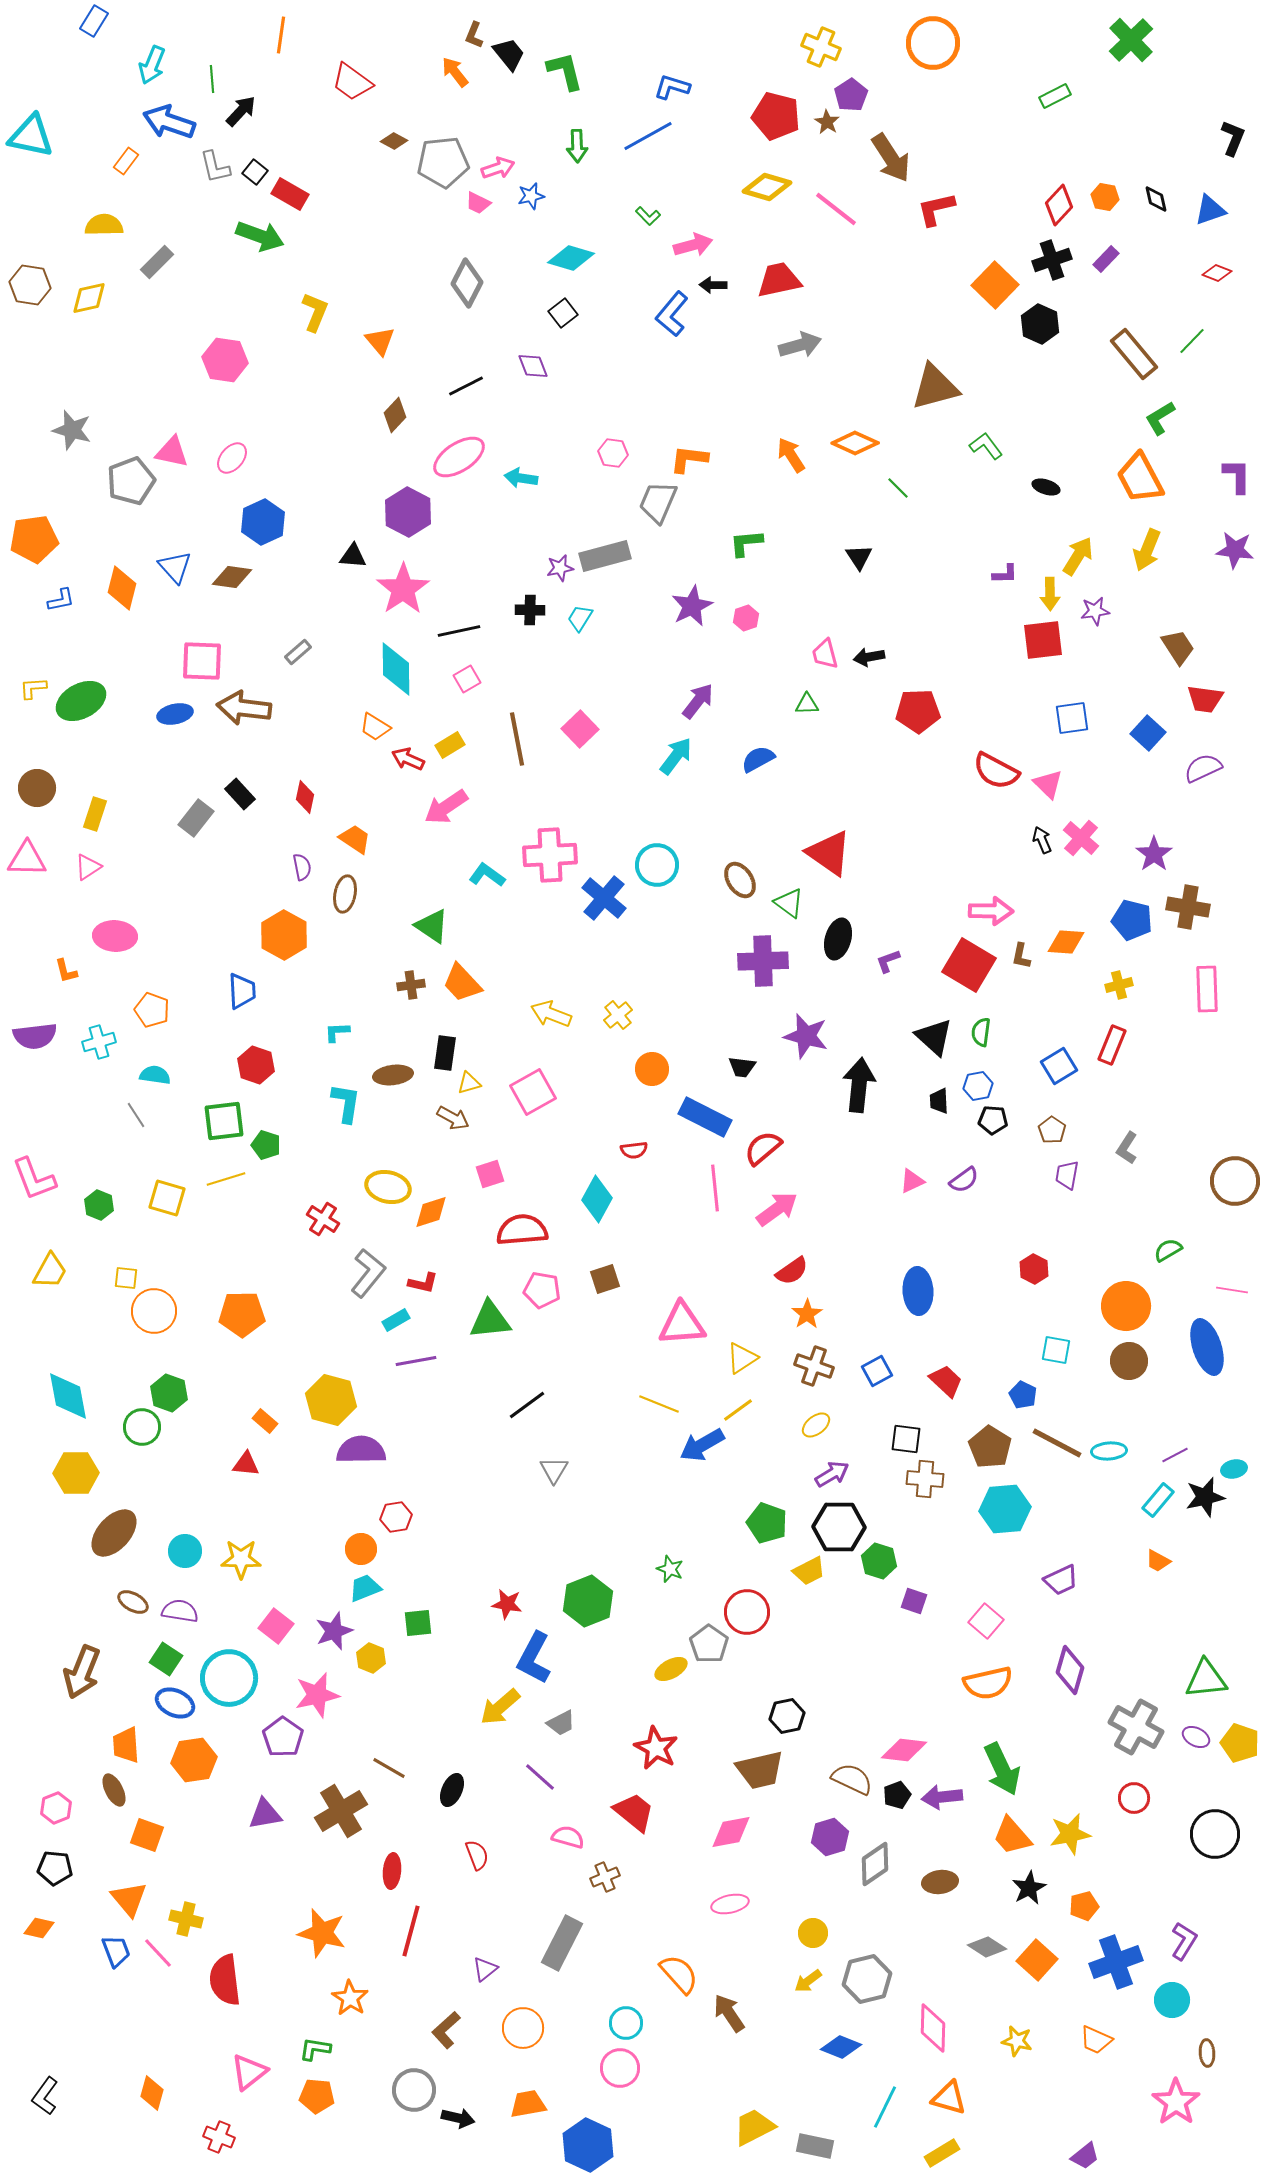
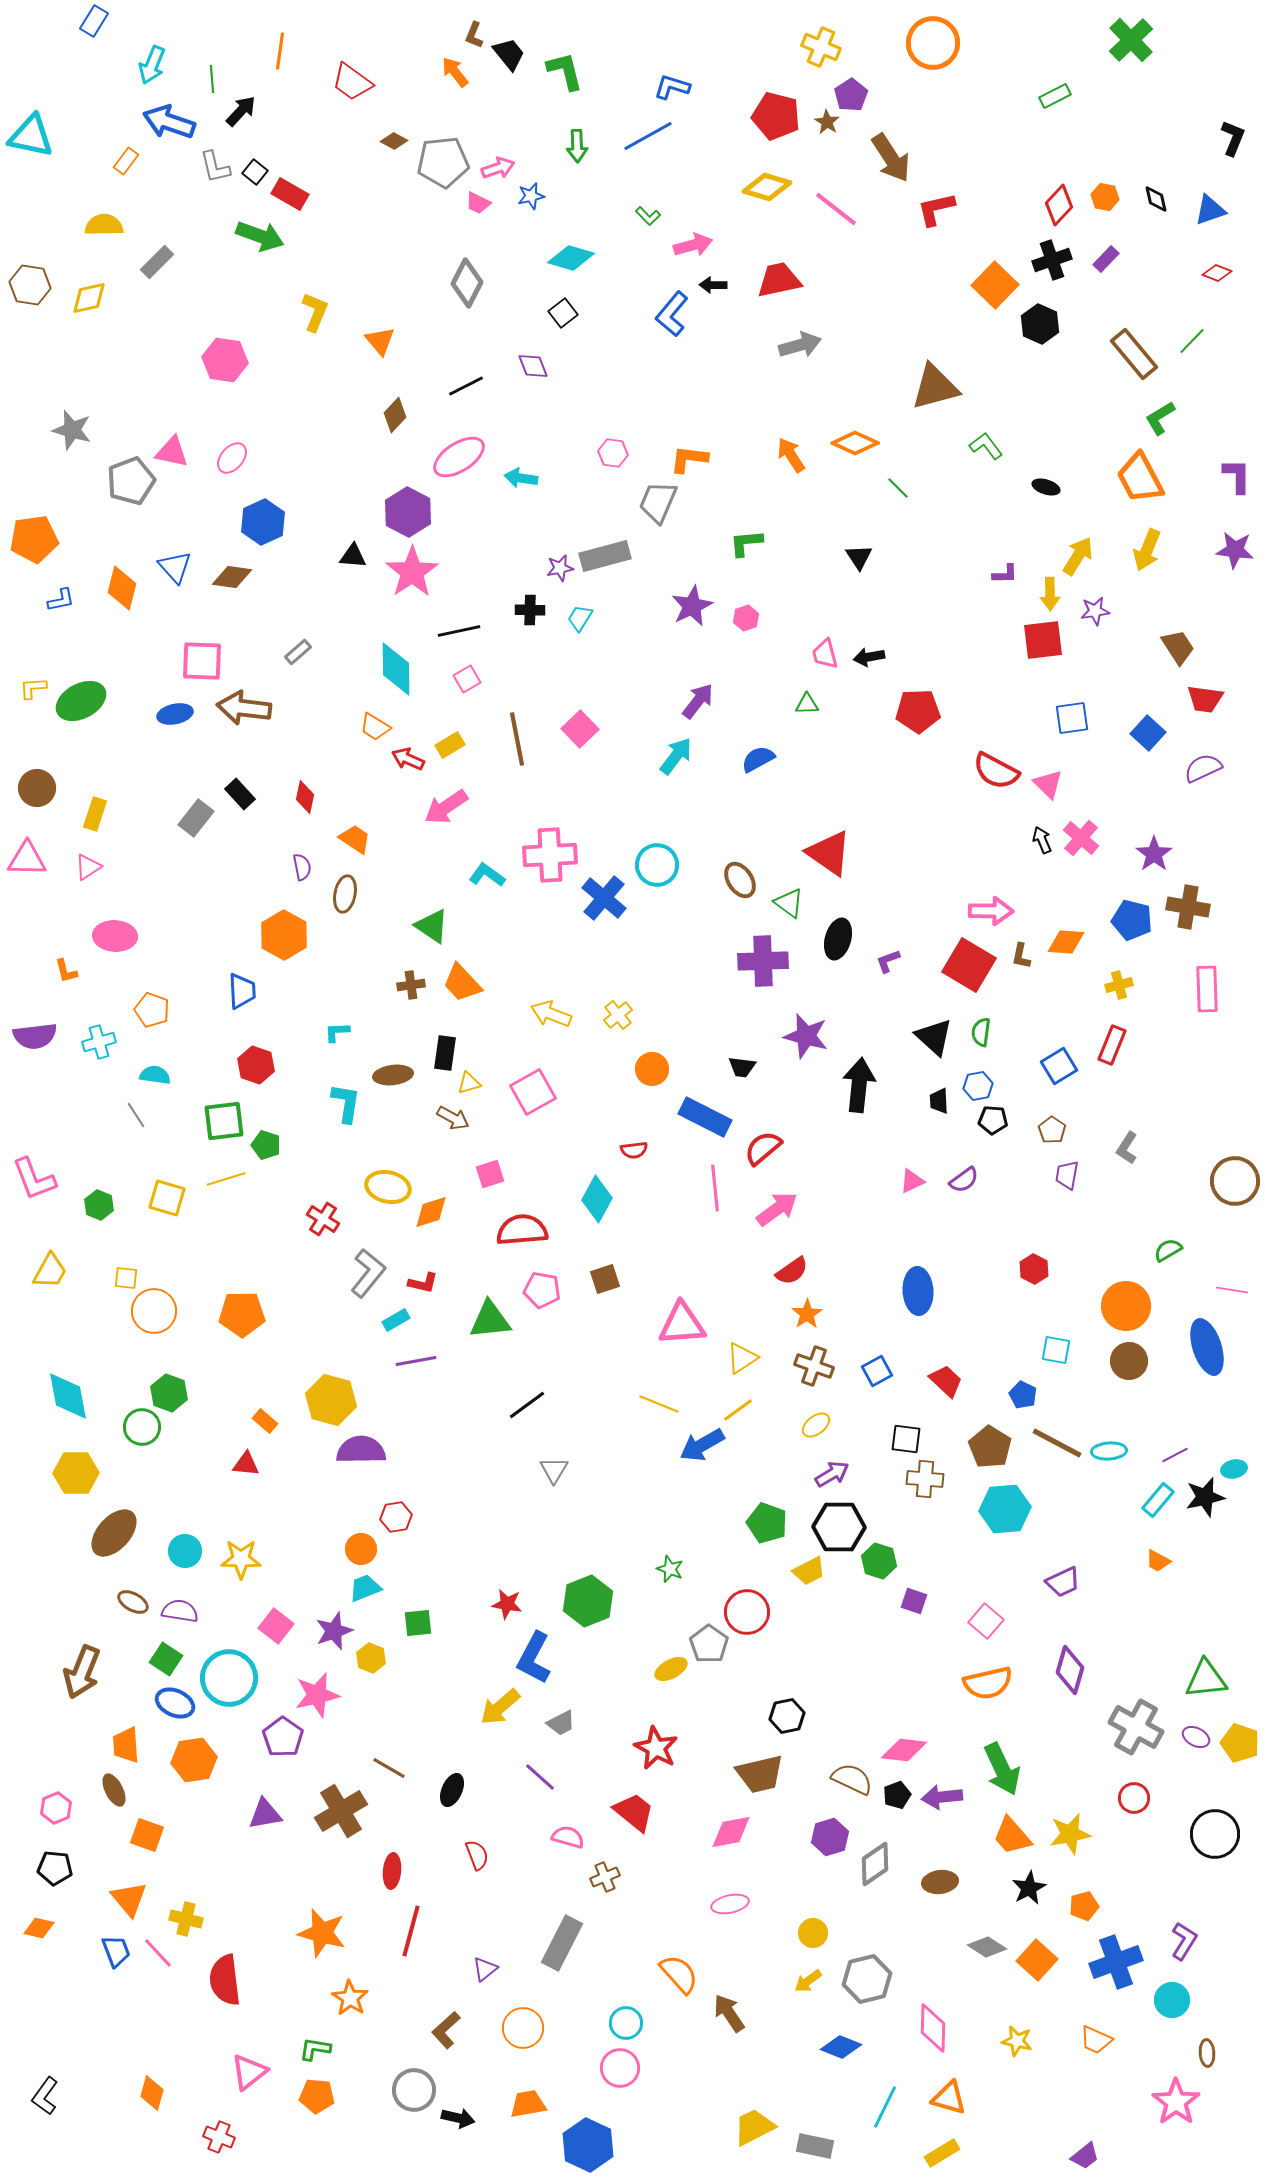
orange line at (281, 35): moved 1 px left, 16 px down
pink star at (403, 589): moved 9 px right, 17 px up
purple trapezoid at (1061, 1580): moved 2 px right, 2 px down
brown trapezoid at (760, 1770): moved 4 px down
